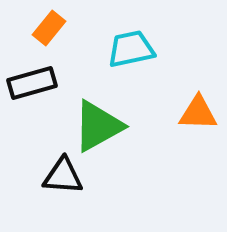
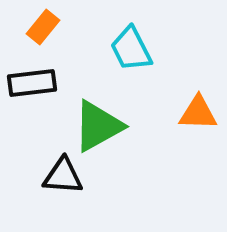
orange rectangle: moved 6 px left, 1 px up
cyan trapezoid: rotated 105 degrees counterclockwise
black rectangle: rotated 9 degrees clockwise
